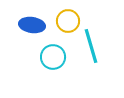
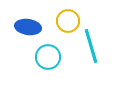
blue ellipse: moved 4 px left, 2 px down
cyan circle: moved 5 px left
